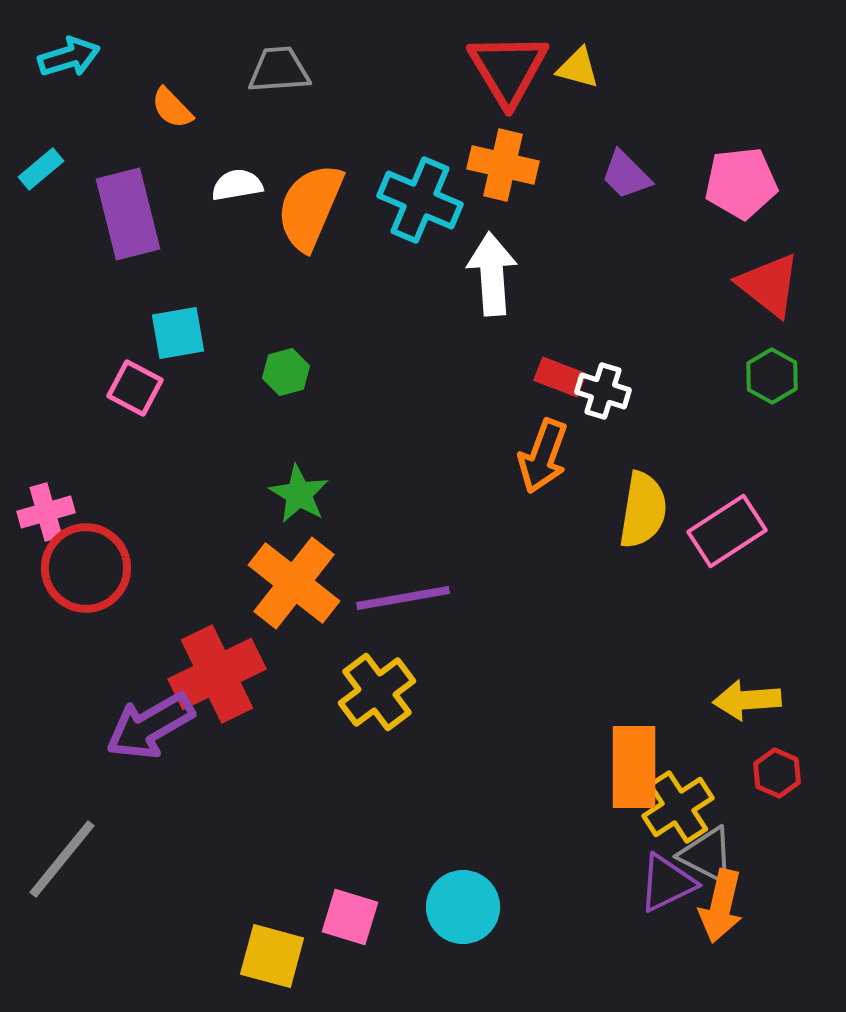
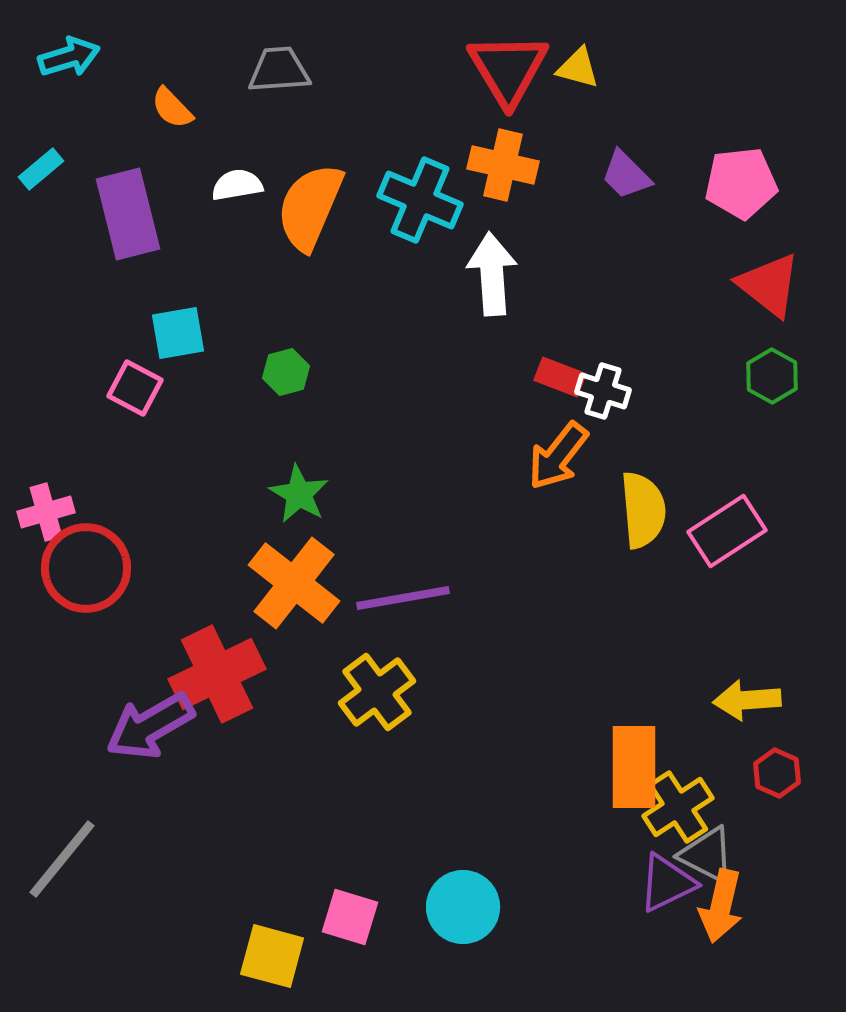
orange arrow at (543, 456): moved 15 px right; rotated 18 degrees clockwise
yellow semicircle at (643, 510): rotated 14 degrees counterclockwise
